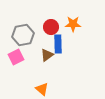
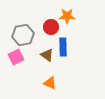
orange star: moved 6 px left, 8 px up
blue rectangle: moved 5 px right, 3 px down
brown triangle: rotated 48 degrees counterclockwise
orange triangle: moved 8 px right, 6 px up; rotated 16 degrees counterclockwise
